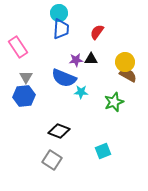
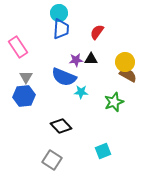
blue semicircle: moved 1 px up
black diamond: moved 2 px right, 5 px up; rotated 25 degrees clockwise
